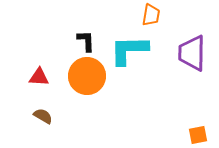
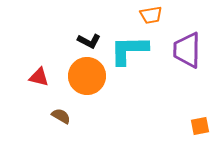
orange trapezoid: rotated 70 degrees clockwise
black L-shape: moved 3 px right; rotated 120 degrees clockwise
purple trapezoid: moved 5 px left, 3 px up
red triangle: rotated 10 degrees clockwise
brown semicircle: moved 18 px right
orange square: moved 2 px right, 9 px up
